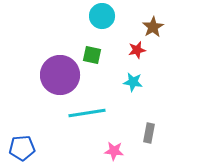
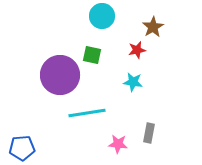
pink star: moved 4 px right, 7 px up
